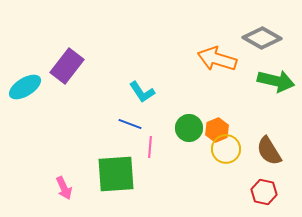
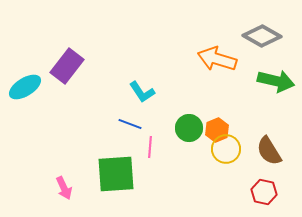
gray diamond: moved 2 px up
